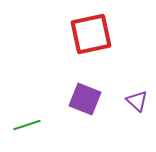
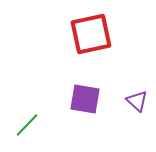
purple square: rotated 12 degrees counterclockwise
green line: rotated 28 degrees counterclockwise
